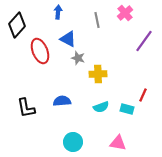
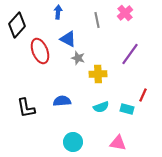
purple line: moved 14 px left, 13 px down
